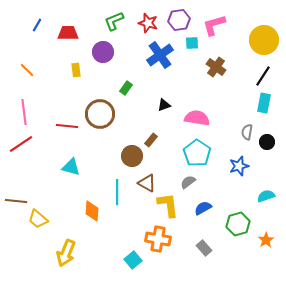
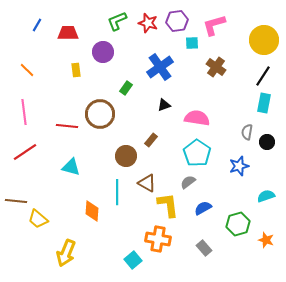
purple hexagon at (179, 20): moved 2 px left, 1 px down
green L-shape at (114, 21): moved 3 px right
blue cross at (160, 55): moved 12 px down
red line at (21, 144): moved 4 px right, 8 px down
brown circle at (132, 156): moved 6 px left
orange star at (266, 240): rotated 21 degrees counterclockwise
